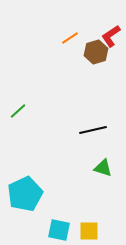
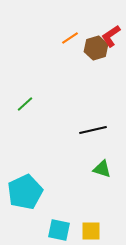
brown hexagon: moved 4 px up
green line: moved 7 px right, 7 px up
green triangle: moved 1 px left, 1 px down
cyan pentagon: moved 2 px up
yellow square: moved 2 px right
